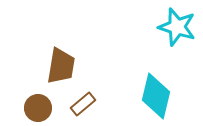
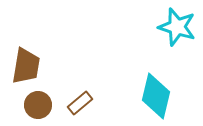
brown trapezoid: moved 35 px left
brown rectangle: moved 3 px left, 1 px up
brown circle: moved 3 px up
